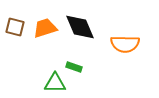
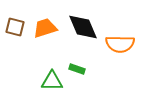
black diamond: moved 3 px right
orange semicircle: moved 5 px left
green rectangle: moved 3 px right, 2 px down
green triangle: moved 3 px left, 2 px up
